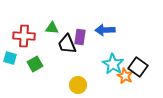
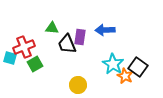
red cross: moved 11 px down; rotated 25 degrees counterclockwise
